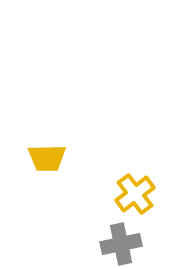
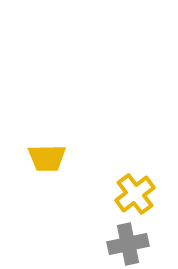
gray cross: moved 7 px right
